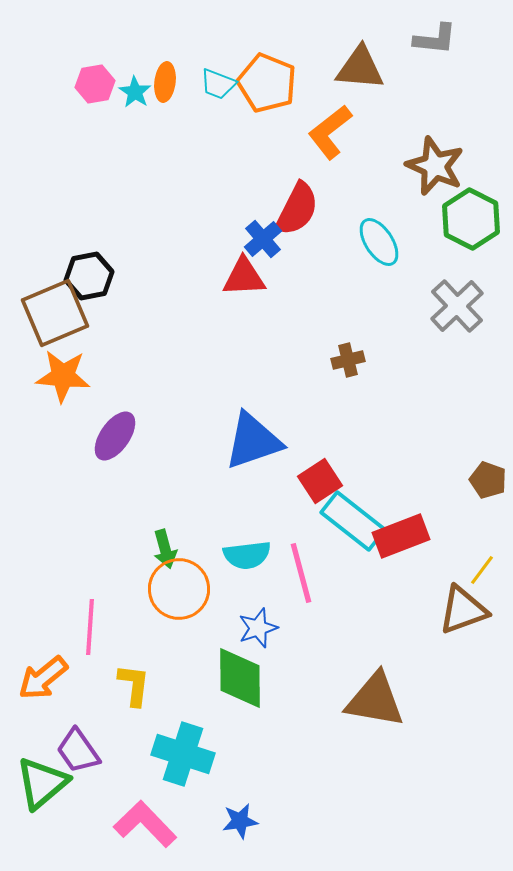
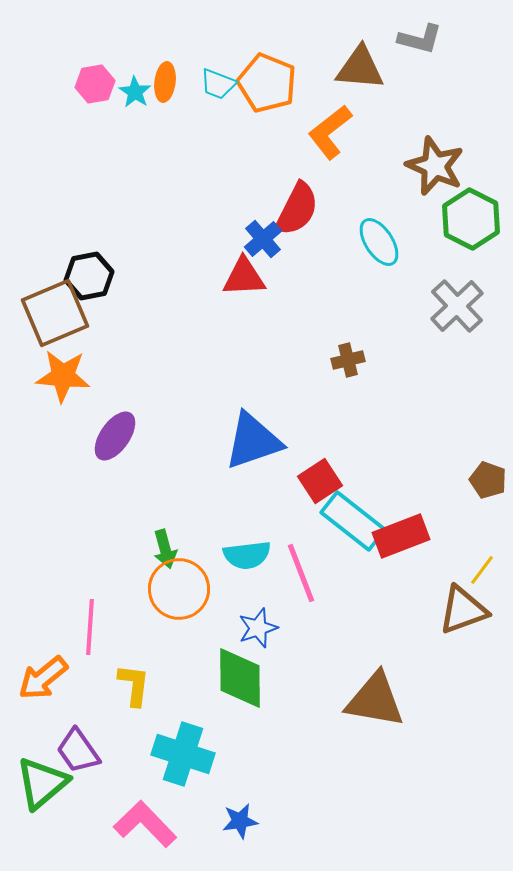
gray L-shape at (435, 39): moved 15 px left; rotated 9 degrees clockwise
pink line at (301, 573): rotated 6 degrees counterclockwise
